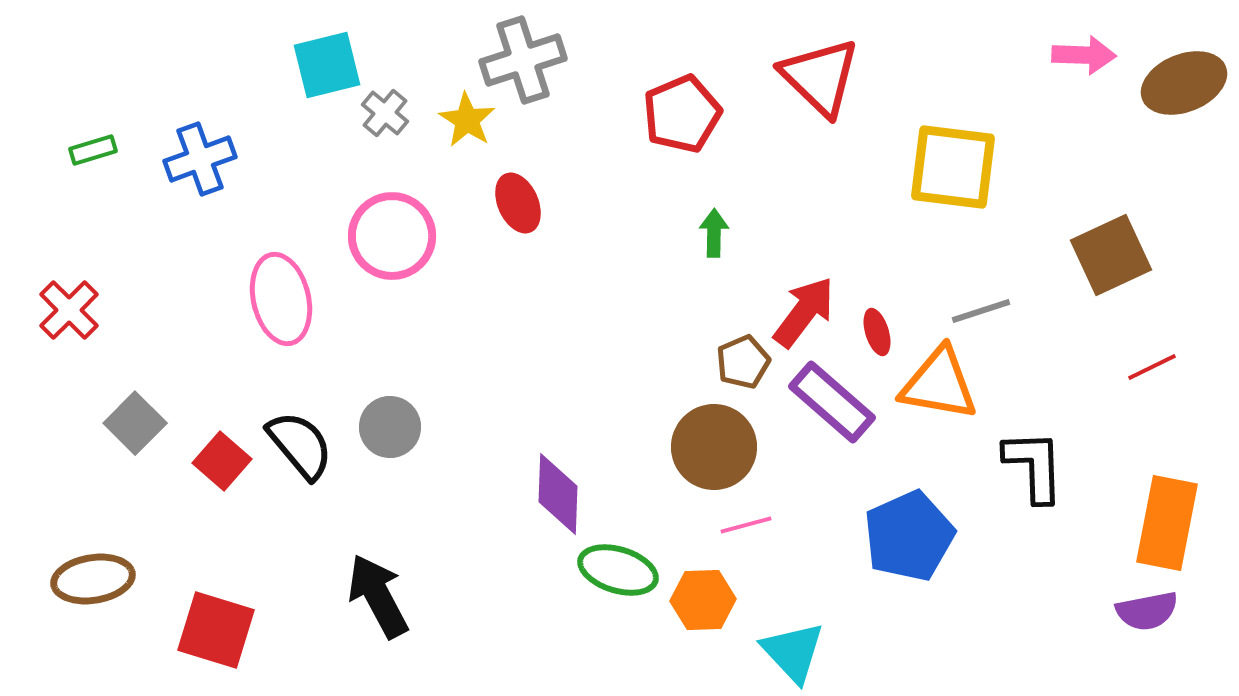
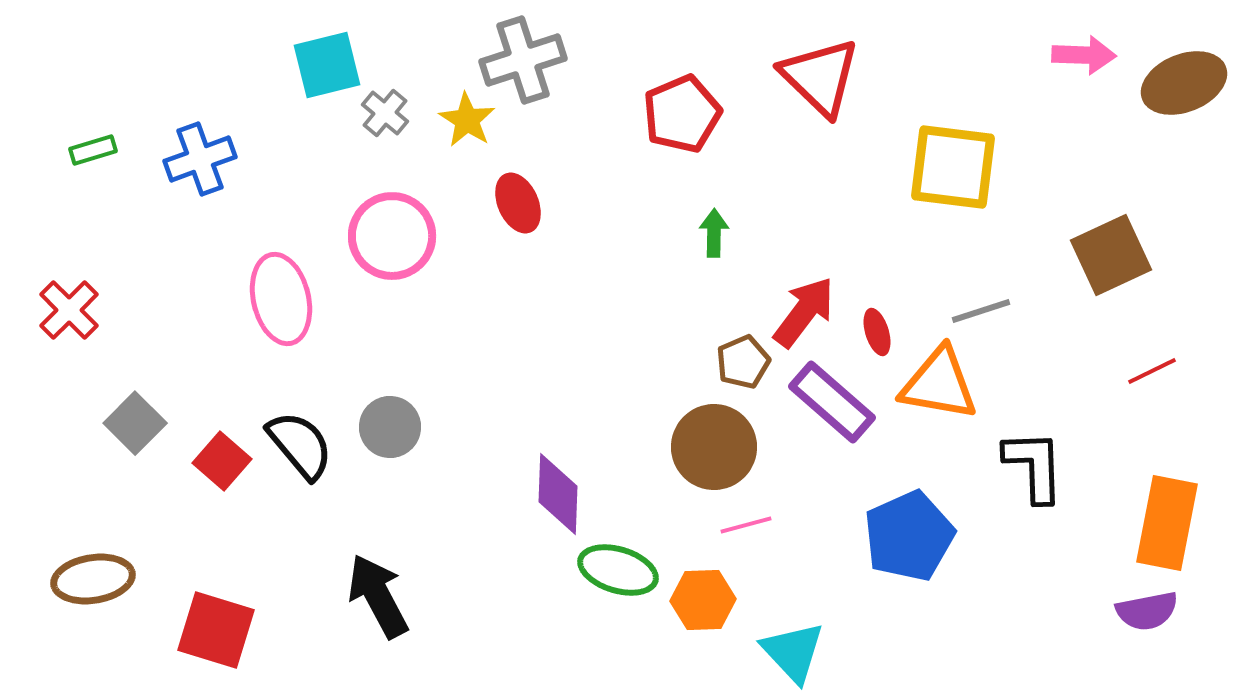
red line at (1152, 367): moved 4 px down
